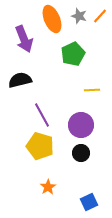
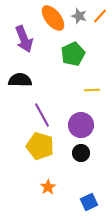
orange ellipse: moved 1 px right, 1 px up; rotated 16 degrees counterclockwise
black semicircle: rotated 15 degrees clockwise
